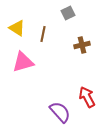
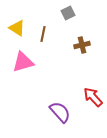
red arrow: moved 6 px right; rotated 15 degrees counterclockwise
